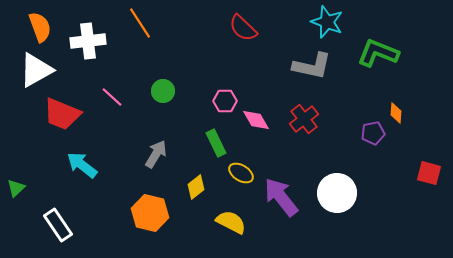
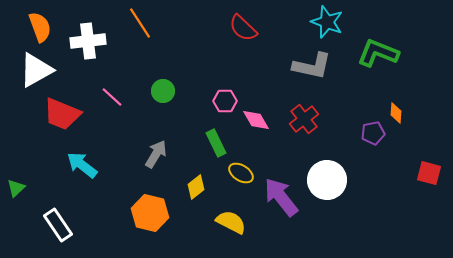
white circle: moved 10 px left, 13 px up
